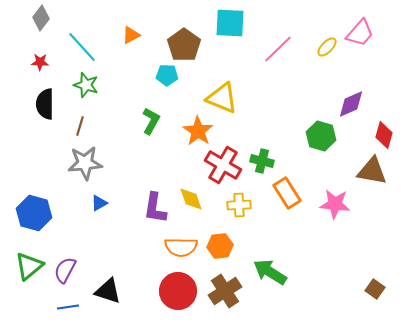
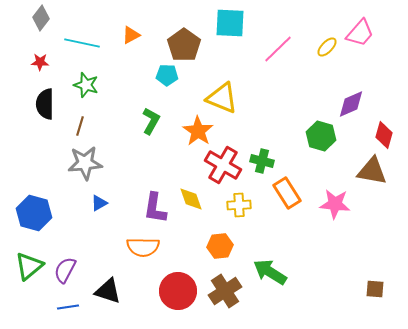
cyan line: moved 4 px up; rotated 36 degrees counterclockwise
orange semicircle: moved 38 px left
brown square: rotated 30 degrees counterclockwise
